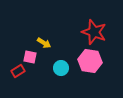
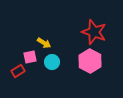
pink square: rotated 24 degrees counterclockwise
pink hexagon: rotated 20 degrees clockwise
cyan circle: moved 9 px left, 6 px up
